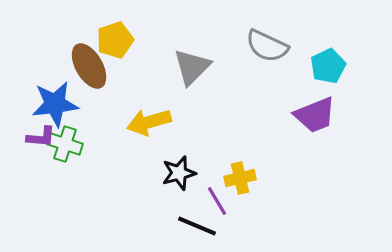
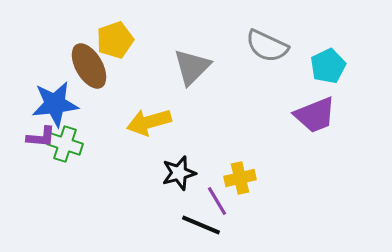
black line: moved 4 px right, 1 px up
